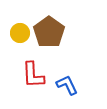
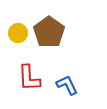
yellow circle: moved 2 px left
red L-shape: moved 4 px left, 3 px down
